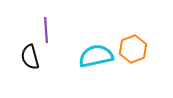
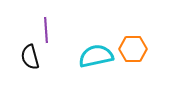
orange hexagon: rotated 20 degrees clockwise
